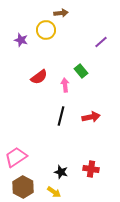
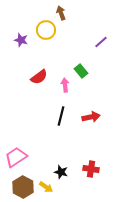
brown arrow: rotated 104 degrees counterclockwise
yellow arrow: moved 8 px left, 5 px up
